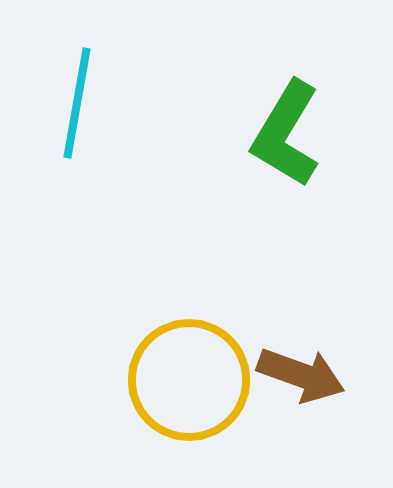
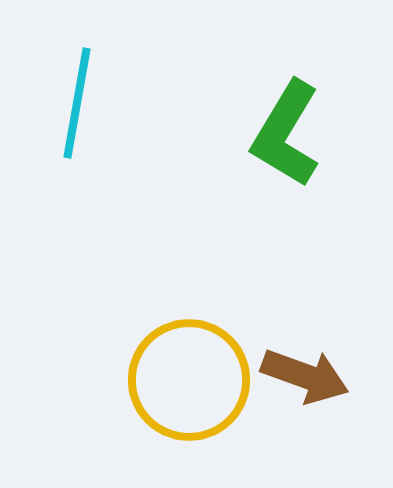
brown arrow: moved 4 px right, 1 px down
